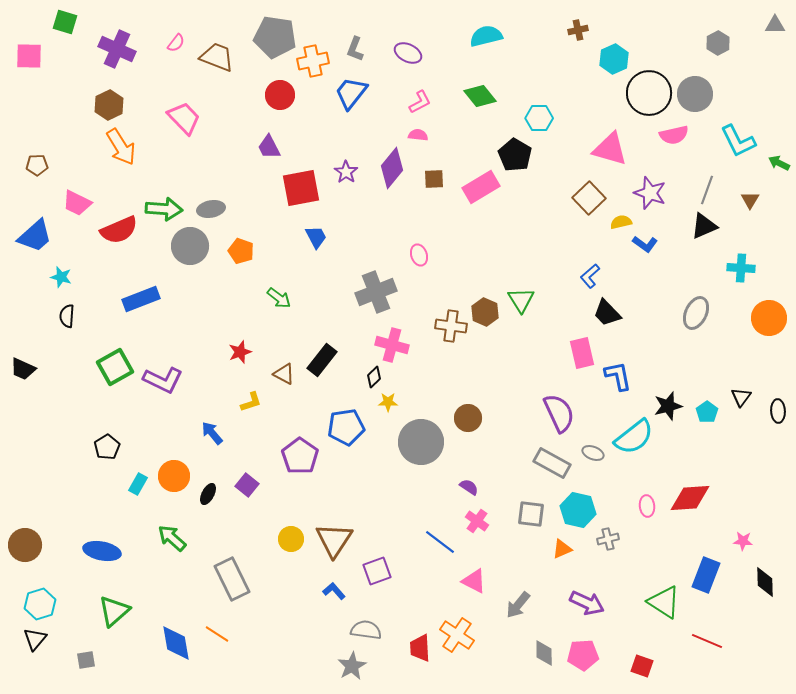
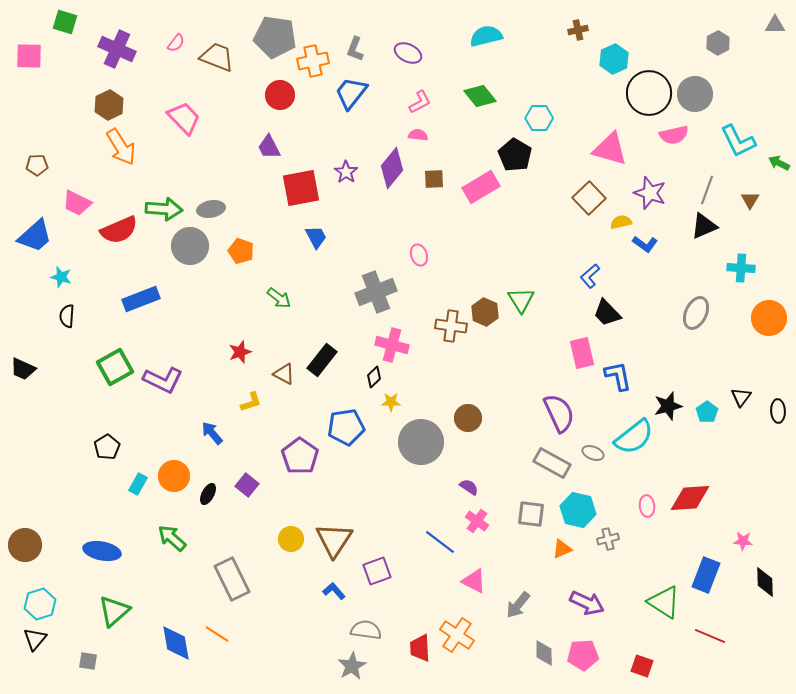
yellow star at (388, 402): moved 3 px right
red line at (707, 641): moved 3 px right, 5 px up
gray square at (86, 660): moved 2 px right, 1 px down; rotated 18 degrees clockwise
